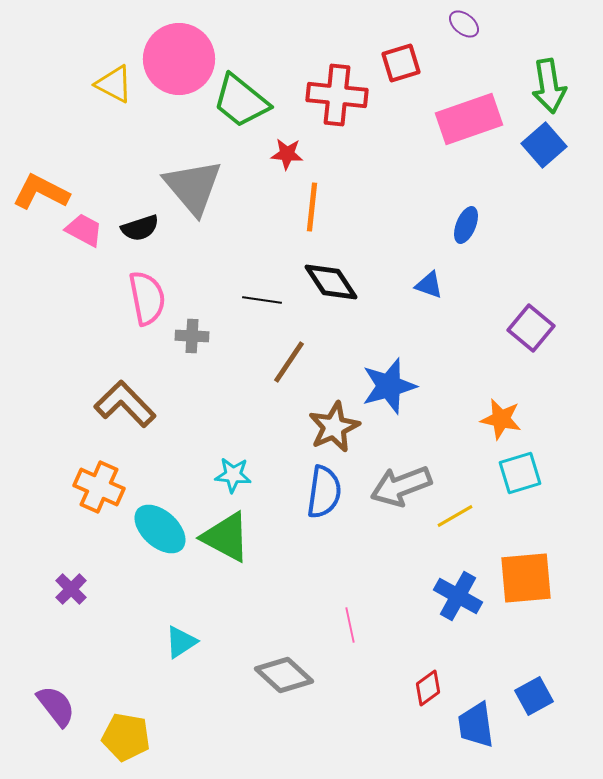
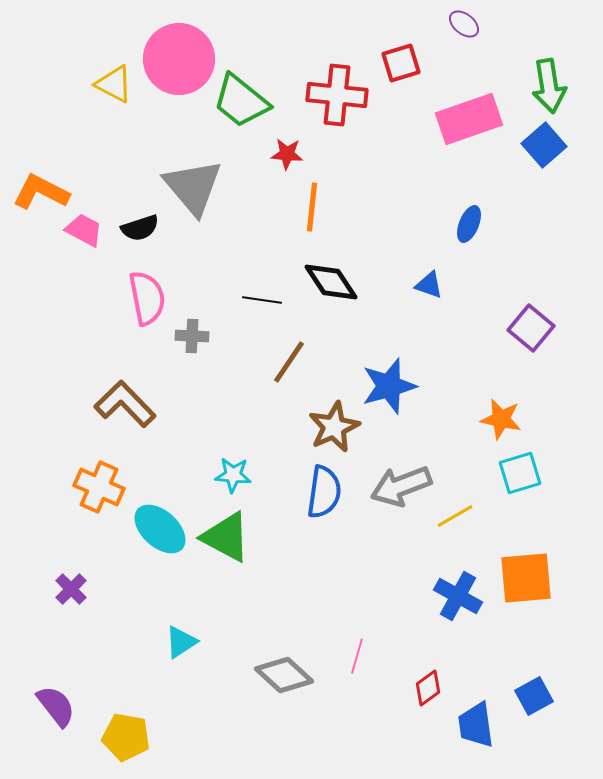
blue ellipse at (466, 225): moved 3 px right, 1 px up
pink line at (350, 625): moved 7 px right, 31 px down; rotated 28 degrees clockwise
